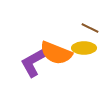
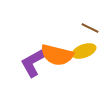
yellow ellipse: moved 3 px down; rotated 20 degrees counterclockwise
orange semicircle: moved 1 px right, 2 px down; rotated 8 degrees counterclockwise
